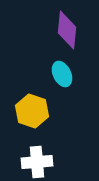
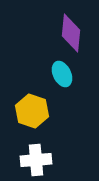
purple diamond: moved 4 px right, 3 px down
white cross: moved 1 px left, 2 px up
